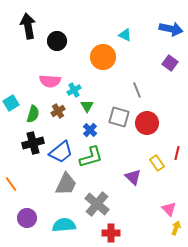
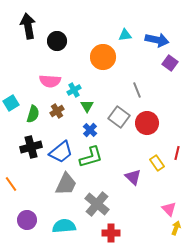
blue arrow: moved 14 px left, 11 px down
cyan triangle: rotated 32 degrees counterclockwise
brown cross: moved 1 px left
gray square: rotated 20 degrees clockwise
black cross: moved 2 px left, 4 px down
purple circle: moved 2 px down
cyan semicircle: moved 1 px down
